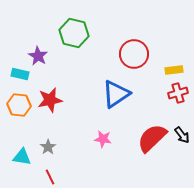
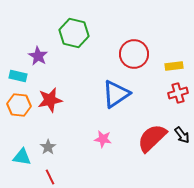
yellow rectangle: moved 4 px up
cyan rectangle: moved 2 px left, 2 px down
